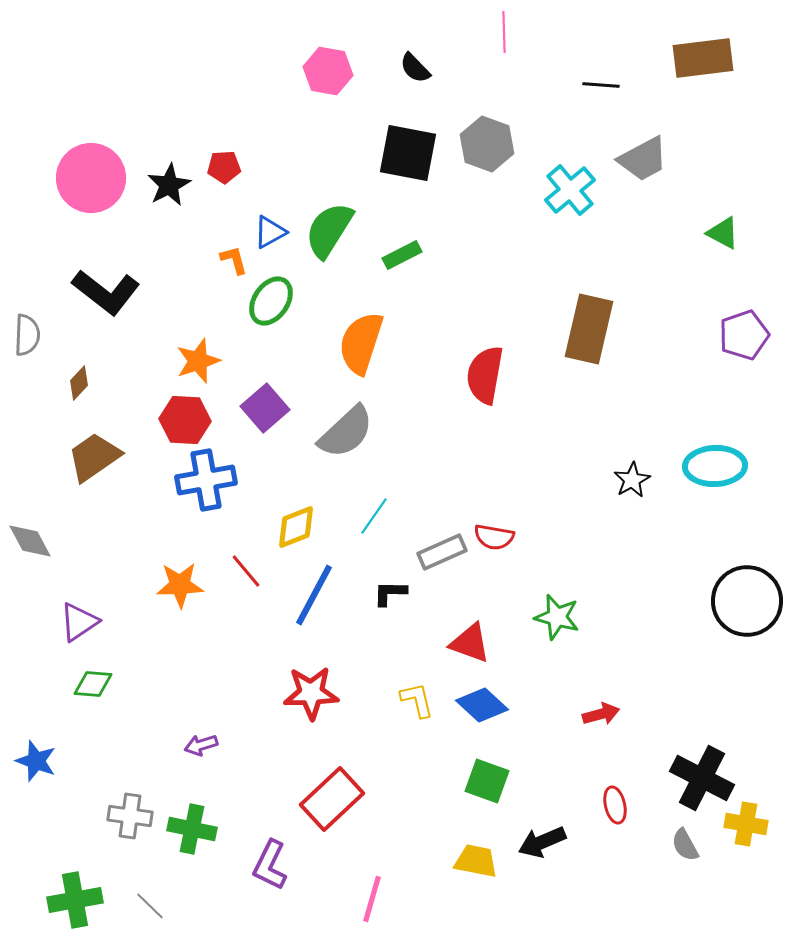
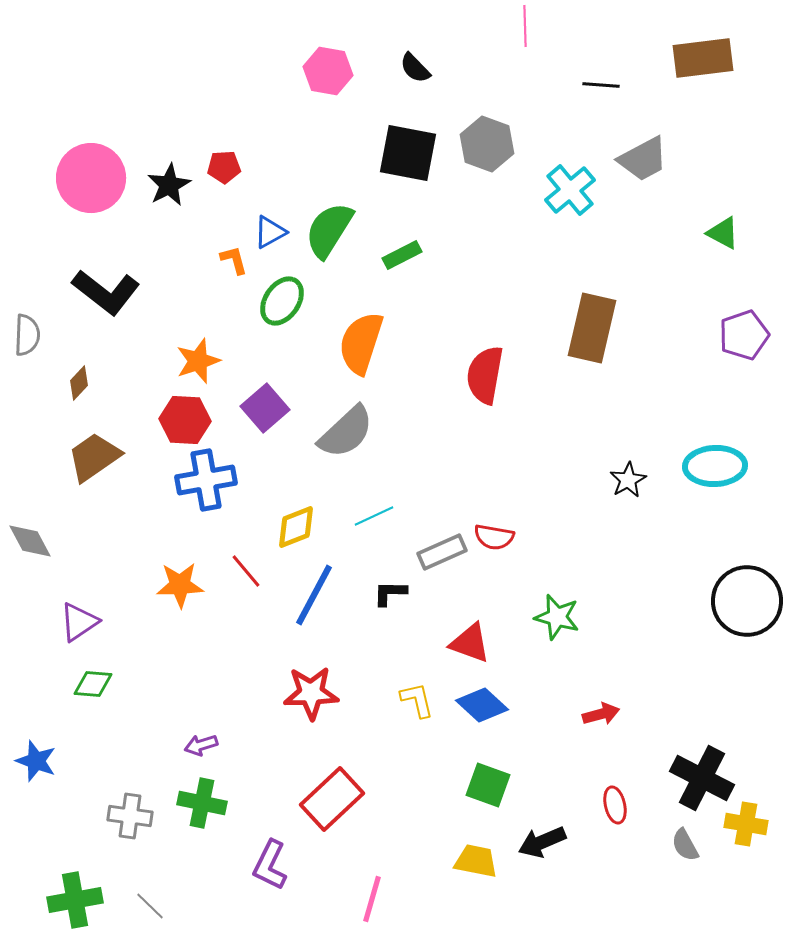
pink line at (504, 32): moved 21 px right, 6 px up
green ellipse at (271, 301): moved 11 px right
brown rectangle at (589, 329): moved 3 px right, 1 px up
black star at (632, 480): moved 4 px left
cyan line at (374, 516): rotated 30 degrees clockwise
green square at (487, 781): moved 1 px right, 4 px down
green cross at (192, 829): moved 10 px right, 26 px up
